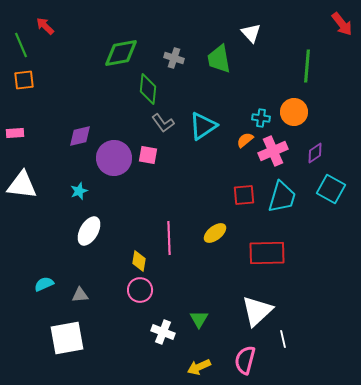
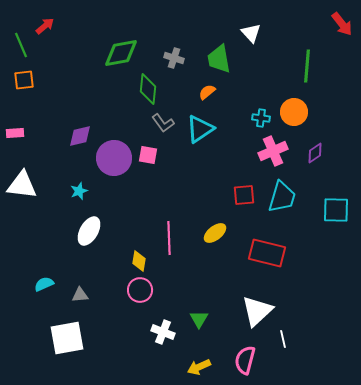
red arrow at (45, 26): rotated 96 degrees clockwise
cyan triangle at (203, 126): moved 3 px left, 3 px down
orange semicircle at (245, 140): moved 38 px left, 48 px up
cyan square at (331, 189): moved 5 px right, 21 px down; rotated 28 degrees counterclockwise
red rectangle at (267, 253): rotated 15 degrees clockwise
